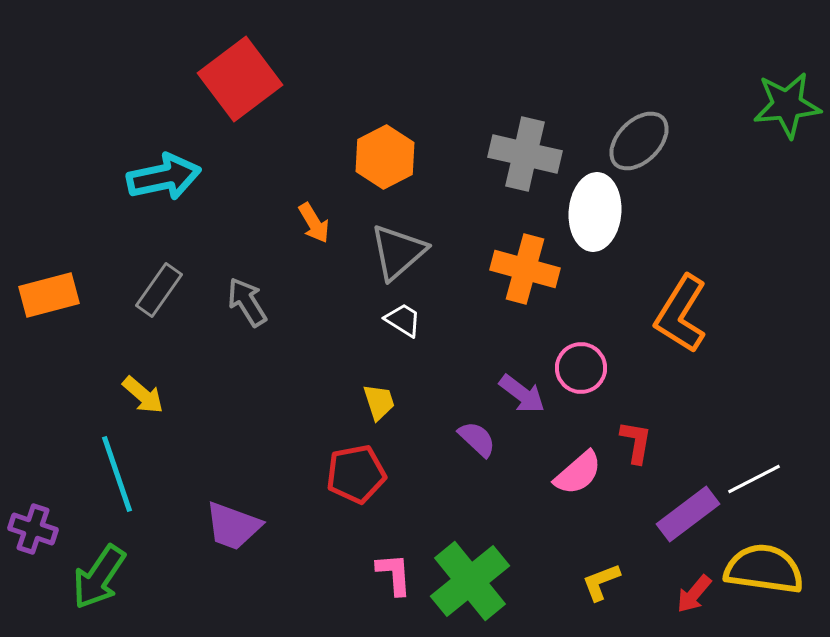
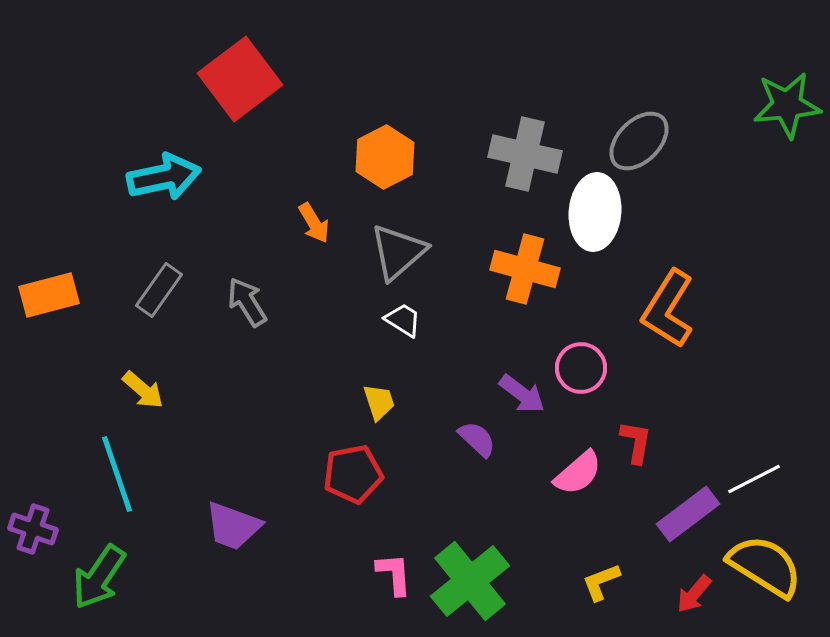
orange L-shape: moved 13 px left, 5 px up
yellow arrow: moved 5 px up
red pentagon: moved 3 px left
yellow semicircle: moved 1 px right, 3 px up; rotated 24 degrees clockwise
